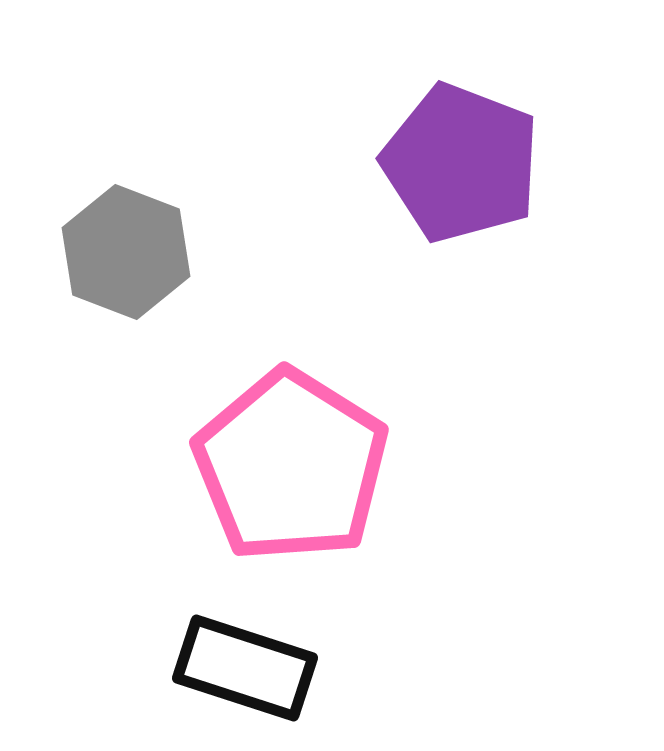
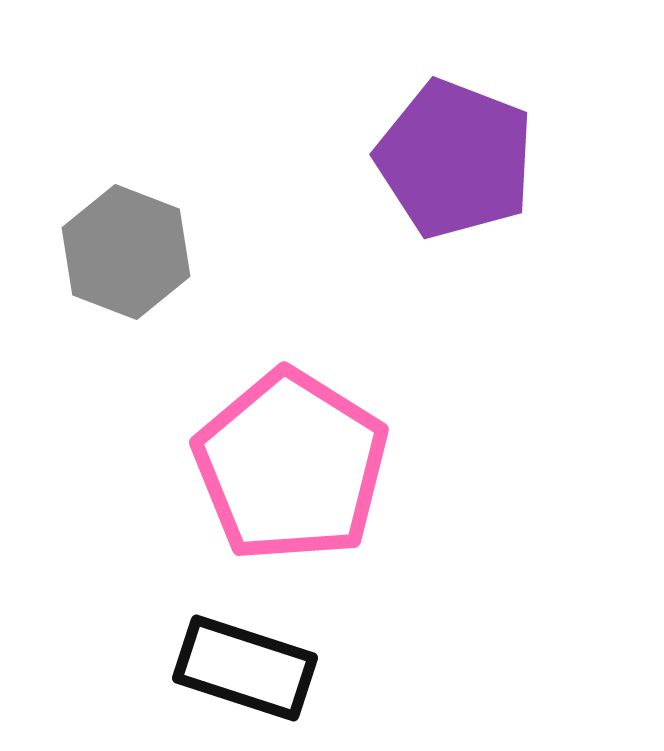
purple pentagon: moved 6 px left, 4 px up
